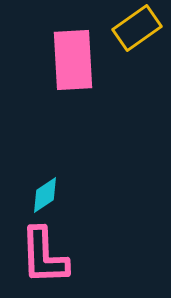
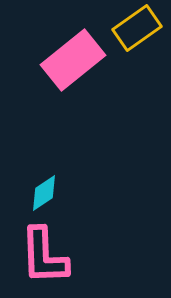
pink rectangle: rotated 54 degrees clockwise
cyan diamond: moved 1 px left, 2 px up
